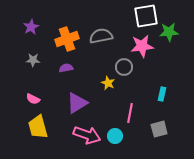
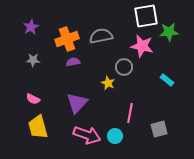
pink star: rotated 20 degrees clockwise
purple semicircle: moved 7 px right, 6 px up
cyan rectangle: moved 5 px right, 14 px up; rotated 64 degrees counterclockwise
purple triangle: rotated 15 degrees counterclockwise
